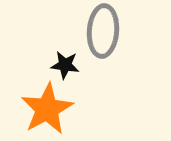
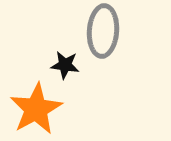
orange star: moved 11 px left
